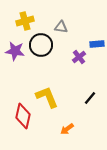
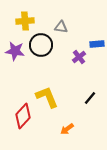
yellow cross: rotated 12 degrees clockwise
red diamond: rotated 30 degrees clockwise
